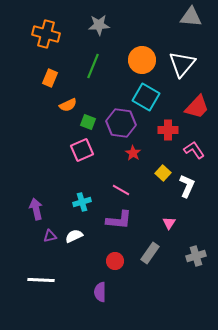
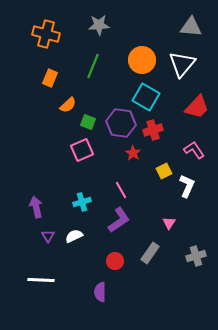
gray triangle: moved 10 px down
orange semicircle: rotated 18 degrees counterclockwise
red cross: moved 15 px left; rotated 18 degrees counterclockwise
yellow square: moved 1 px right, 2 px up; rotated 21 degrees clockwise
pink line: rotated 30 degrees clockwise
purple arrow: moved 2 px up
purple L-shape: rotated 40 degrees counterclockwise
purple triangle: moved 2 px left; rotated 48 degrees counterclockwise
